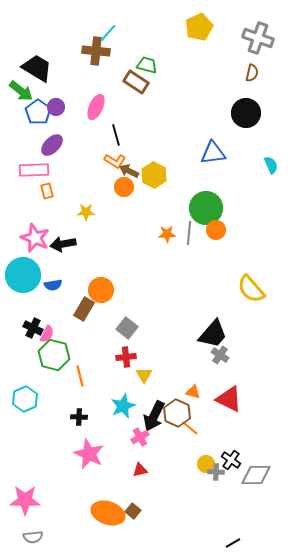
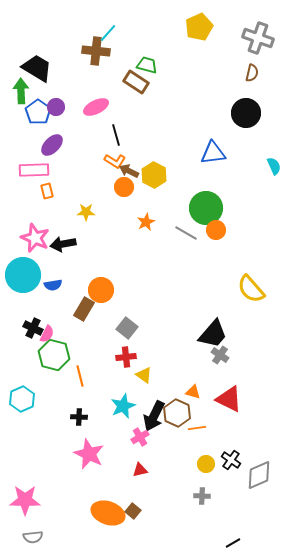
green arrow at (21, 91): rotated 130 degrees counterclockwise
pink ellipse at (96, 107): rotated 40 degrees clockwise
cyan semicircle at (271, 165): moved 3 px right, 1 px down
gray line at (189, 233): moved 3 px left; rotated 65 degrees counterclockwise
orange star at (167, 234): moved 21 px left, 12 px up; rotated 24 degrees counterclockwise
yellow triangle at (144, 375): rotated 24 degrees counterclockwise
cyan hexagon at (25, 399): moved 3 px left
orange line at (190, 428): moved 7 px right; rotated 48 degrees counterclockwise
gray cross at (216, 472): moved 14 px left, 24 px down
gray diamond at (256, 475): moved 3 px right; rotated 24 degrees counterclockwise
